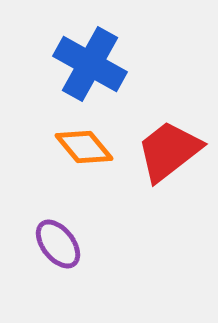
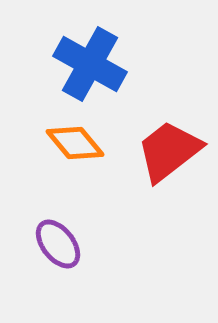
orange diamond: moved 9 px left, 4 px up
